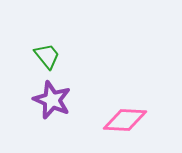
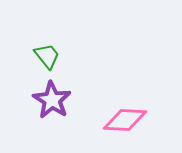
purple star: rotated 9 degrees clockwise
